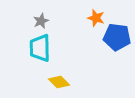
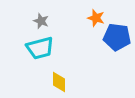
gray star: rotated 28 degrees counterclockwise
cyan trapezoid: rotated 104 degrees counterclockwise
yellow diamond: rotated 45 degrees clockwise
